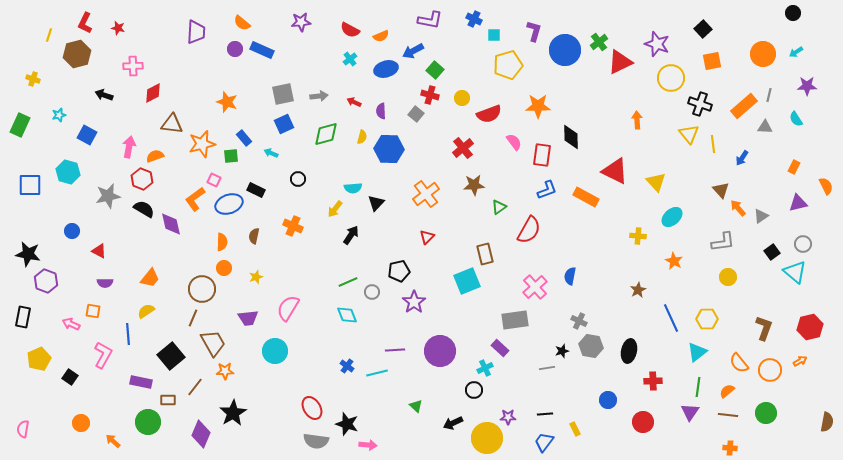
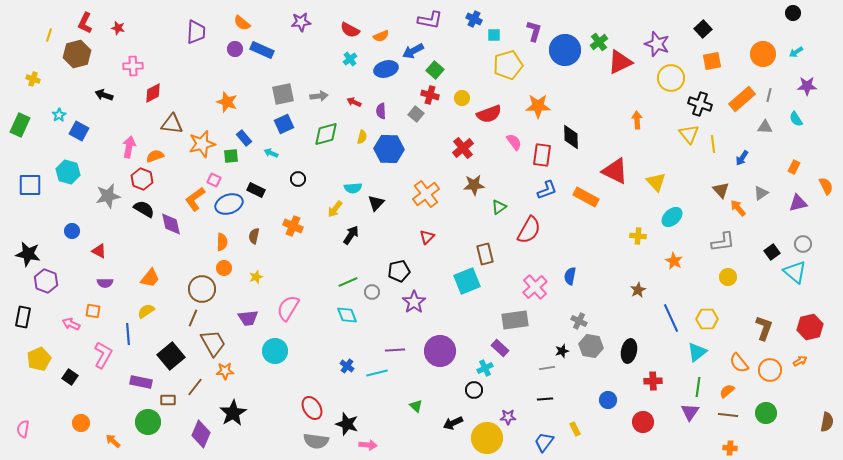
orange rectangle at (744, 106): moved 2 px left, 7 px up
cyan star at (59, 115): rotated 16 degrees counterclockwise
blue square at (87, 135): moved 8 px left, 4 px up
gray triangle at (761, 216): moved 23 px up
black line at (545, 414): moved 15 px up
